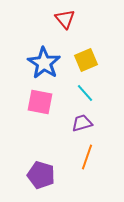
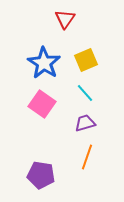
red triangle: rotated 15 degrees clockwise
pink square: moved 2 px right, 2 px down; rotated 24 degrees clockwise
purple trapezoid: moved 3 px right
purple pentagon: rotated 8 degrees counterclockwise
